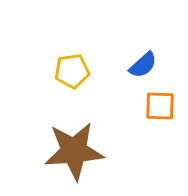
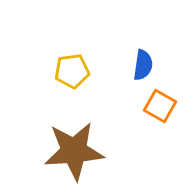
blue semicircle: rotated 40 degrees counterclockwise
orange square: rotated 28 degrees clockwise
